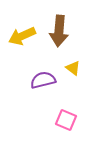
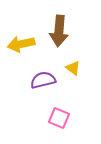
yellow arrow: moved 1 px left, 8 px down; rotated 12 degrees clockwise
pink square: moved 7 px left, 2 px up
